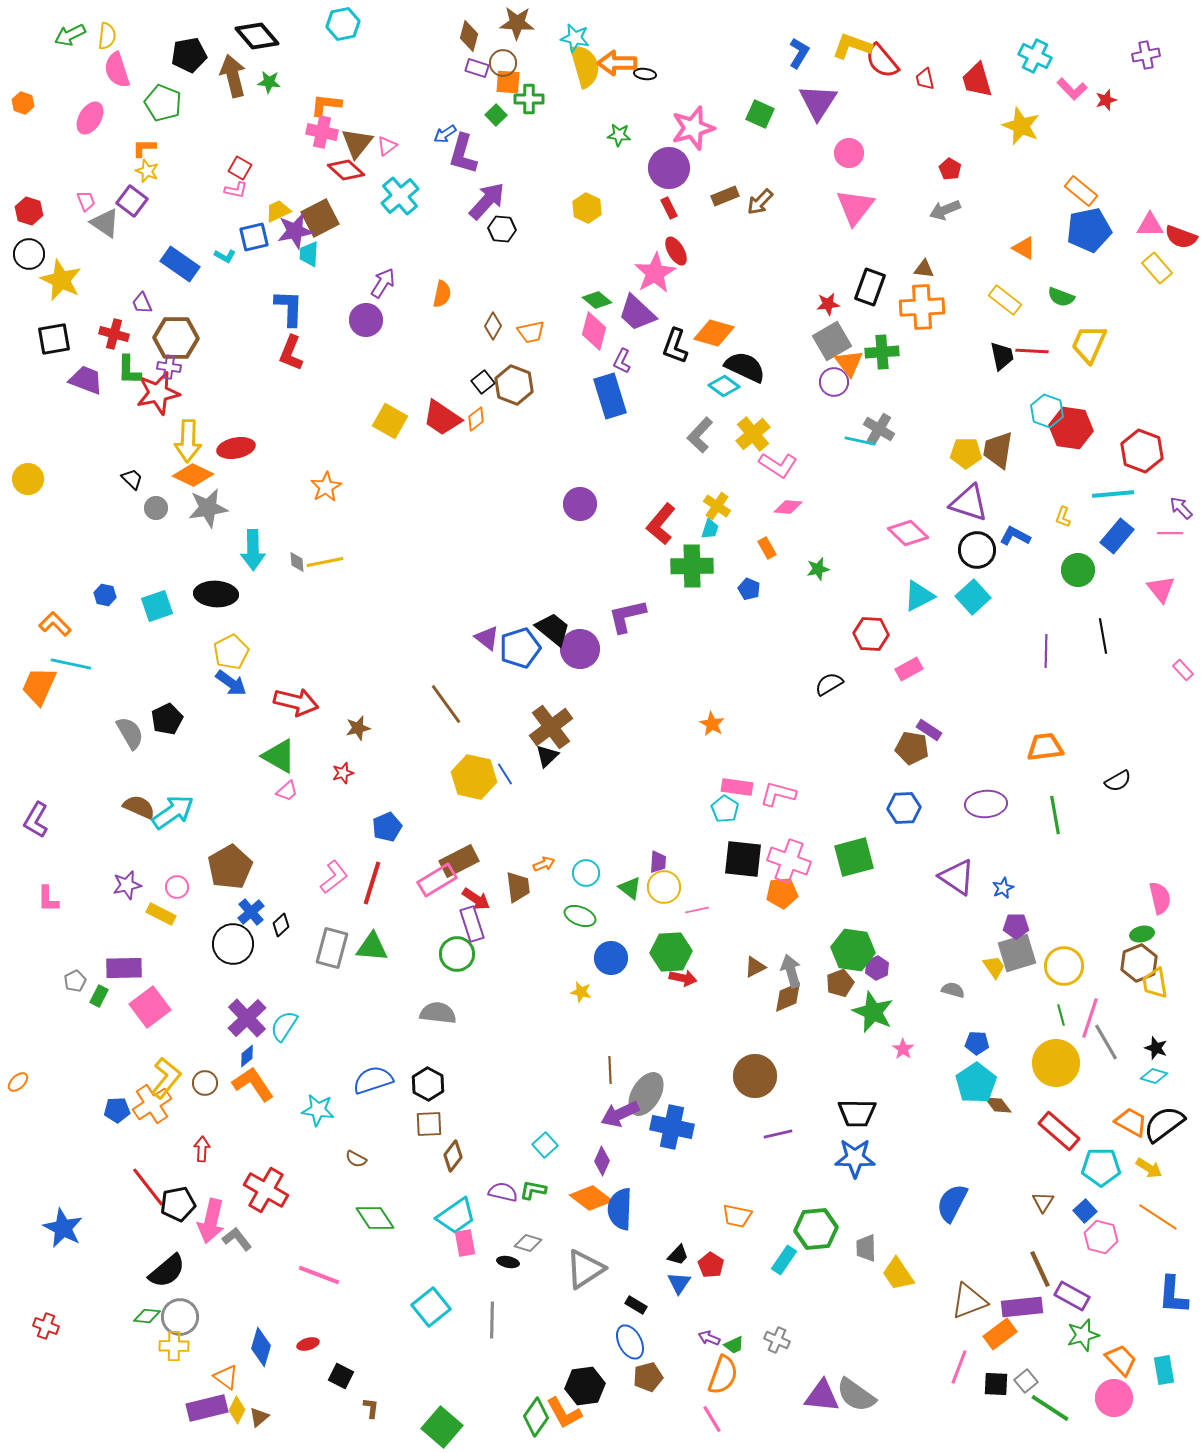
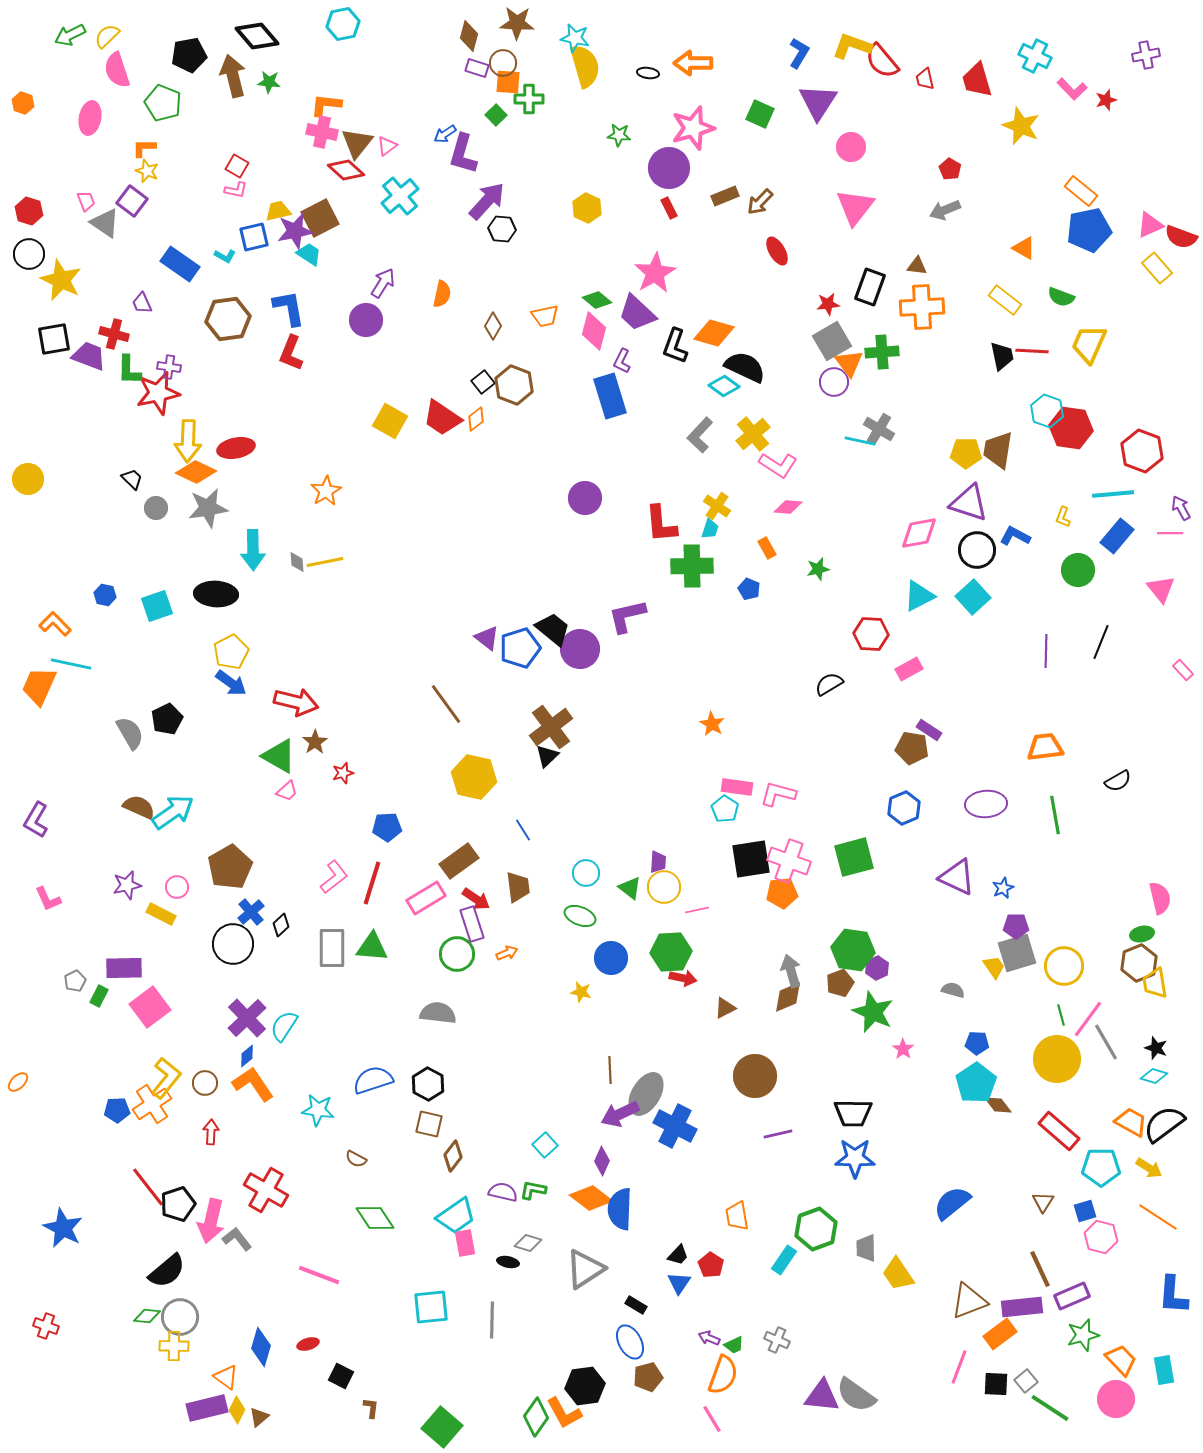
yellow semicircle at (107, 36): rotated 140 degrees counterclockwise
orange arrow at (617, 63): moved 76 px right
black ellipse at (645, 74): moved 3 px right, 1 px up
pink ellipse at (90, 118): rotated 20 degrees counterclockwise
pink circle at (849, 153): moved 2 px right, 6 px up
red square at (240, 168): moved 3 px left, 2 px up
yellow trapezoid at (278, 211): rotated 12 degrees clockwise
pink triangle at (1150, 225): rotated 24 degrees counterclockwise
red ellipse at (676, 251): moved 101 px right
cyan trapezoid at (309, 254): rotated 120 degrees clockwise
brown triangle at (924, 269): moved 7 px left, 3 px up
blue L-shape at (289, 308): rotated 12 degrees counterclockwise
orange trapezoid at (531, 332): moved 14 px right, 16 px up
brown hexagon at (176, 338): moved 52 px right, 19 px up; rotated 9 degrees counterclockwise
purple trapezoid at (86, 380): moved 3 px right, 24 px up
orange diamond at (193, 475): moved 3 px right, 3 px up
orange star at (326, 487): moved 4 px down
purple circle at (580, 504): moved 5 px right, 6 px up
purple arrow at (1181, 508): rotated 15 degrees clockwise
red L-shape at (661, 524): rotated 45 degrees counterclockwise
pink diamond at (908, 533): moved 11 px right; rotated 54 degrees counterclockwise
black line at (1103, 636): moved 2 px left, 6 px down; rotated 32 degrees clockwise
brown star at (358, 728): moved 43 px left, 14 px down; rotated 20 degrees counterclockwise
blue line at (505, 774): moved 18 px right, 56 px down
blue hexagon at (904, 808): rotated 20 degrees counterclockwise
blue pentagon at (387, 827): rotated 20 degrees clockwise
black square at (743, 859): moved 8 px right; rotated 15 degrees counterclockwise
brown rectangle at (459, 861): rotated 9 degrees counterclockwise
orange arrow at (544, 864): moved 37 px left, 89 px down
purple triangle at (957, 877): rotated 9 degrees counterclockwise
pink rectangle at (437, 880): moved 11 px left, 18 px down
pink L-shape at (48, 899): rotated 24 degrees counterclockwise
gray rectangle at (332, 948): rotated 15 degrees counterclockwise
brown triangle at (755, 967): moved 30 px left, 41 px down
pink line at (1090, 1018): moved 2 px left, 1 px down; rotated 18 degrees clockwise
yellow circle at (1056, 1063): moved 1 px right, 4 px up
black trapezoid at (857, 1113): moved 4 px left
brown square at (429, 1124): rotated 16 degrees clockwise
blue cross at (672, 1127): moved 3 px right, 1 px up; rotated 15 degrees clockwise
red arrow at (202, 1149): moved 9 px right, 17 px up
blue semicircle at (952, 1203): rotated 24 degrees clockwise
black pentagon at (178, 1204): rotated 8 degrees counterclockwise
blue square at (1085, 1211): rotated 25 degrees clockwise
orange trapezoid at (737, 1216): rotated 68 degrees clockwise
green hexagon at (816, 1229): rotated 15 degrees counterclockwise
purple rectangle at (1072, 1296): rotated 52 degrees counterclockwise
cyan square at (431, 1307): rotated 33 degrees clockwise
pink circle at (1114, 1398): moved 2 px right, 1 px down
